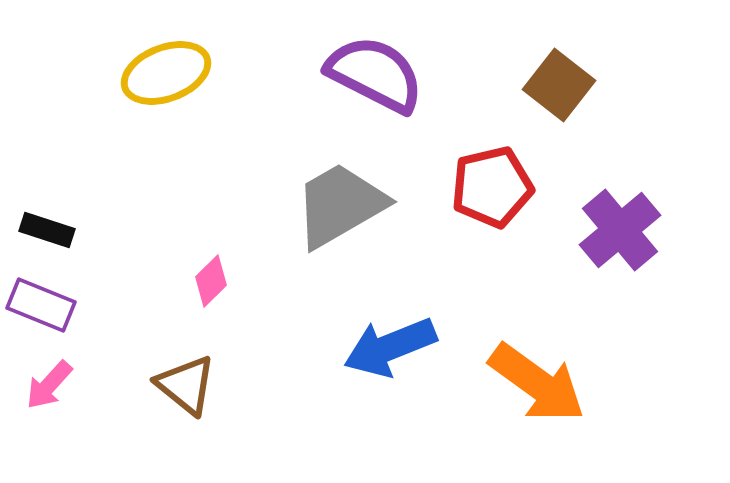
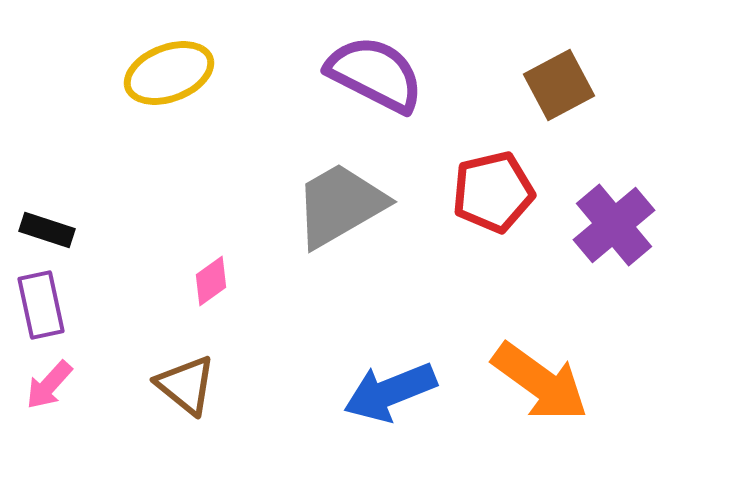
yellow ellipse: moved 3 px right
brown square: rotated 24 degrees clockwise
red pentagon: moved 1 px right, 5 px down
purple cross: moved 6 px left, 5 px up
pink diamond: rotated 9 degrees clockwise
purple rectangle: rotated 56 degrees clockwise
blue arrow: moved 45 px down
orange arrow: moved 3 px right, 1 px up
